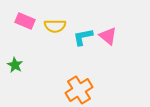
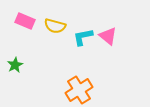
yellow semicircle: rotated 15 degrees clockwise
green star: rotated 14 degrees clockwise
